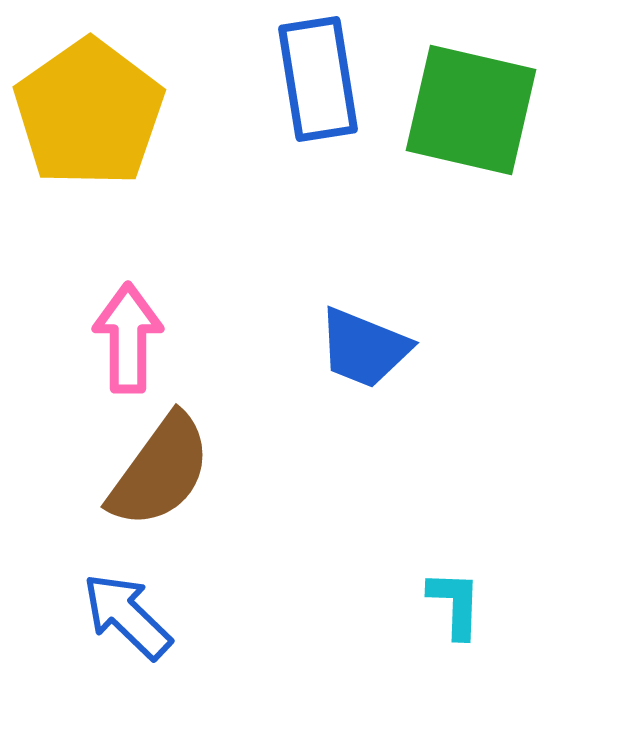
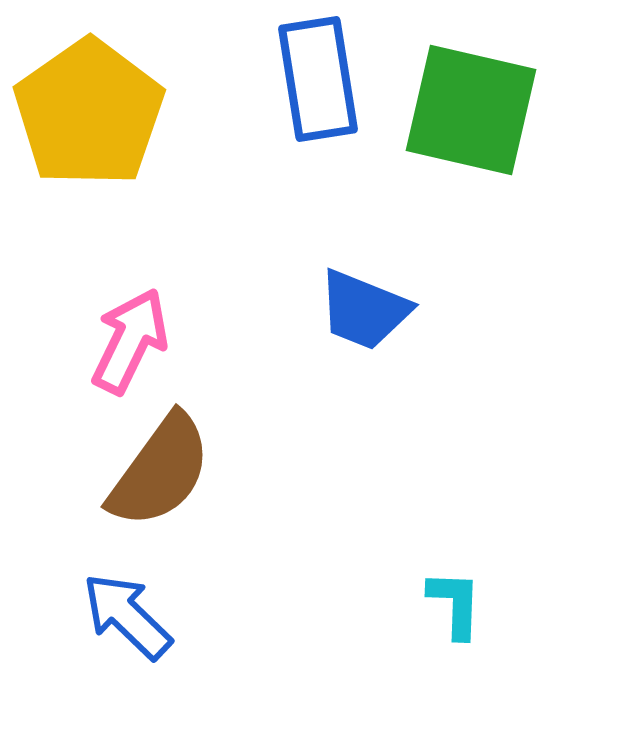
pink arrow: moved 2 px right, 3 px down; rotated 26 degrees clockwise
blue trapezoid: moved 38 px up
